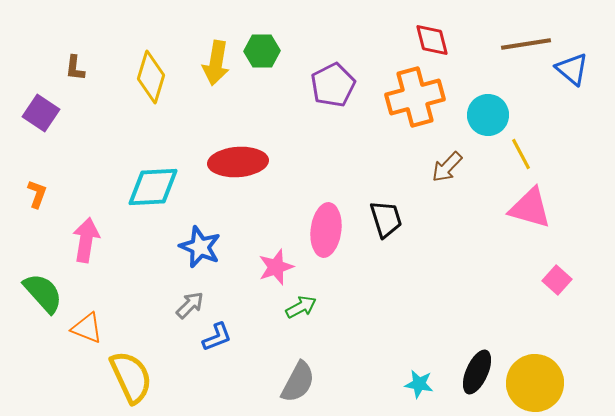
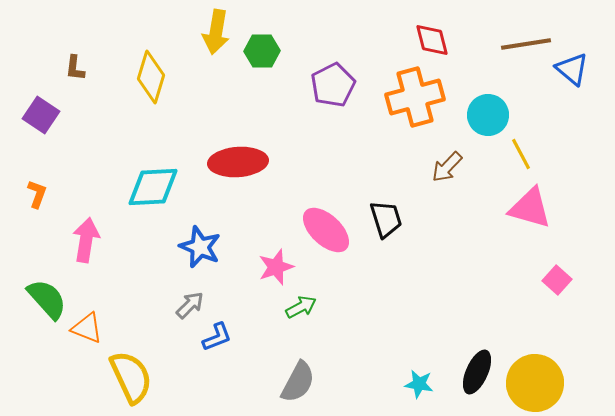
yellow arrow: moved 31 px up
purple square: moved 2 px down
pink ellipse: rotated 54 degrees counterclockwise
green semicircle: moved 4 px right, 6 px down
